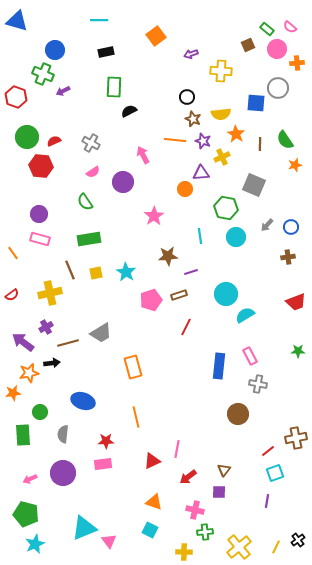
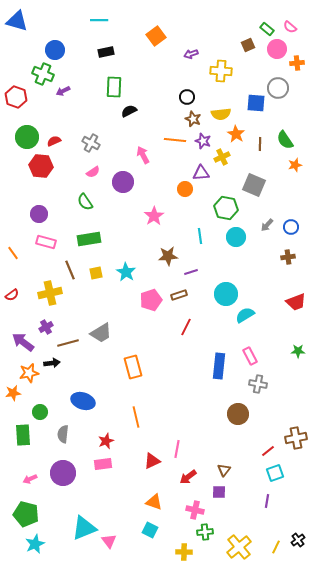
pink rectangle at (40, 239): moved 6 px right, 3 px down
red star at (106, 441): rotated 21 degrees counterclockwise
